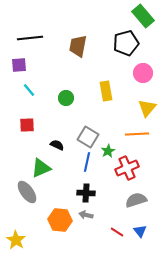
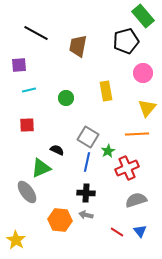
black line: moved 6 px right, 5 px up; rotated 35 degrees clockwise
black pentagon: moved 2 px up
cyan line: rotated 64 degrees counterclockwise
black semicircle: moved 5 px down
